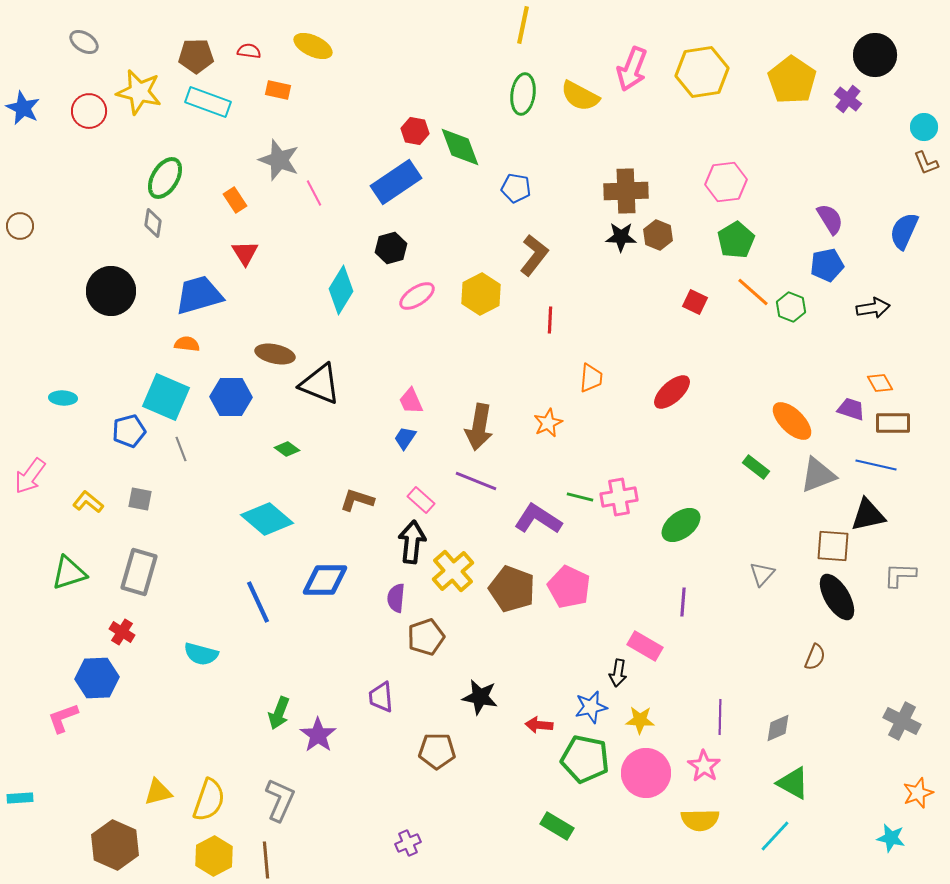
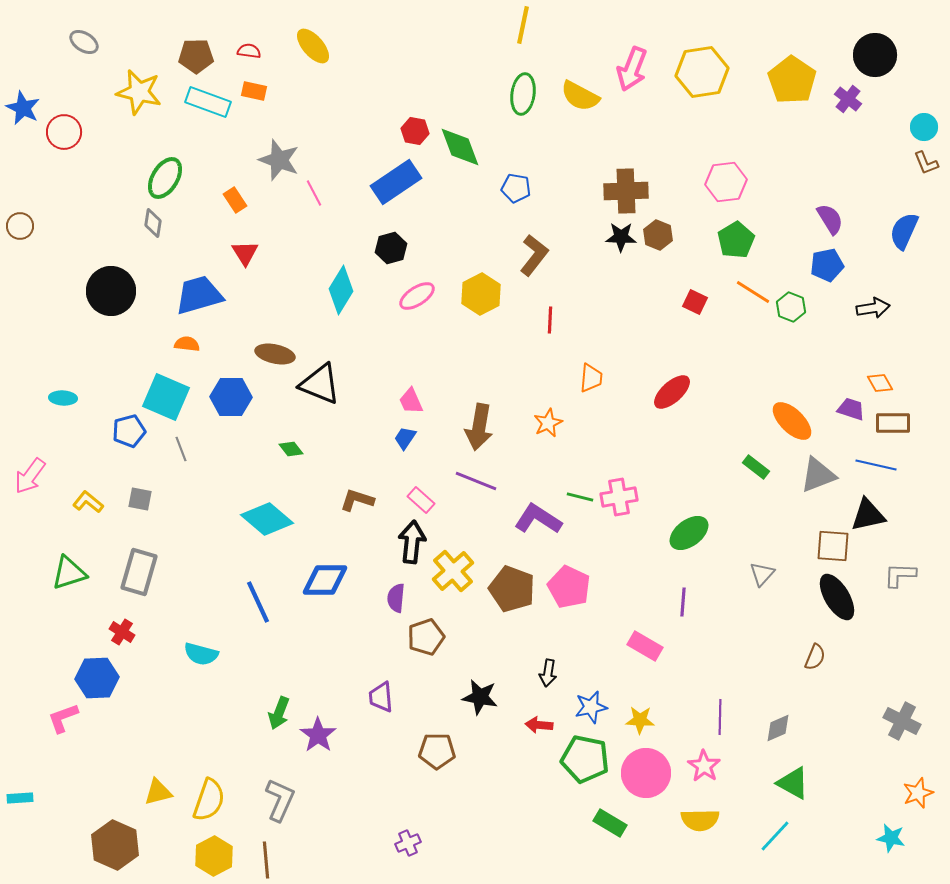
yellow ellipse at (313, 46): rotated 24 degrees clockwise
orange rectangle at (278, 90): moved 24 px left, 1 px down
red circle at (89, 111): moved 25 px left, 21 px down
orange line at (753, 292): rotated 9 degrees counterclockwise
green diamond at (287, 449): moved 4 px right; rotated 15 degrees clockwise
green ellipse at (681, 525): moved 8 px right, 8 px down
black arrow at (618, 673): moved 70 px left
green rectangle at (557, 826): moved 53 px right, 3 px up
